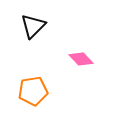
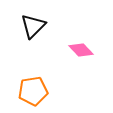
pink diamond: moved 9 px up
